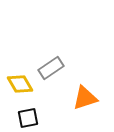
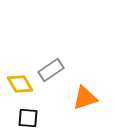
gray rectangle: moved 2 px down
black square: rotated 15 degrees clockwise
